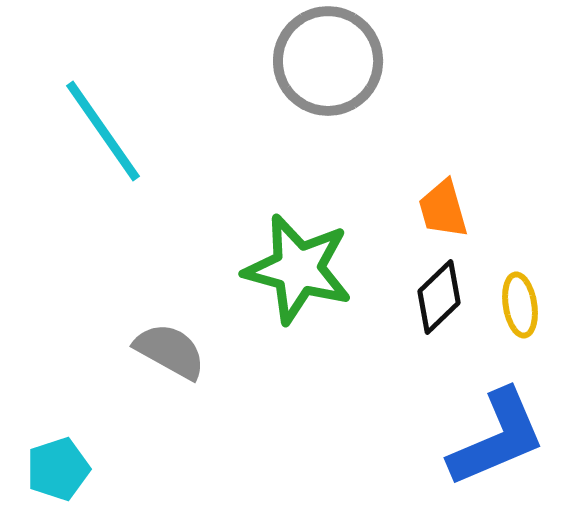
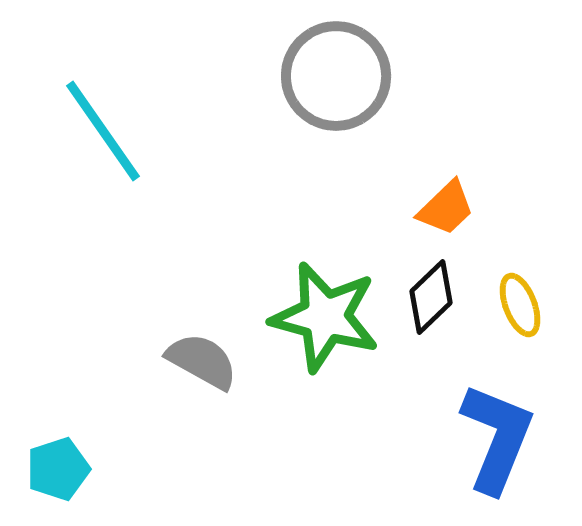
gray circle: moved 8 px right, 15 px down
orange trapezoid: moved 3 px right, 1 px up; rotated 118 degrees counterclockwise
green star: moved 27 px right, 48 px down
black diamond: moved 8 px left
yellow ellipse: rotated 12 degrees counterclockwise
gray semicircle: moved 32 px right, 10 px down
blue L-shape: rotated 45 degrees counterclockwise
